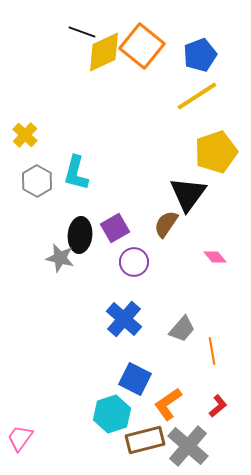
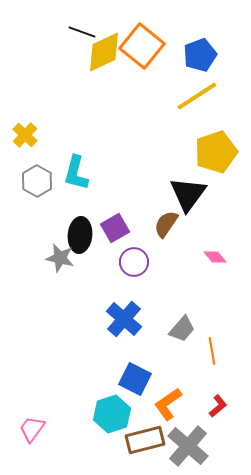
pink trapezoid: moved 12 px right, 9 px up
